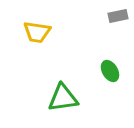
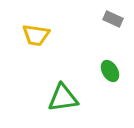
gray rectangle: moved 5 px left, 3 px down; rotated 36 degrees clockwise
yellow trapezoid: moved 1 px left, 3 px down
